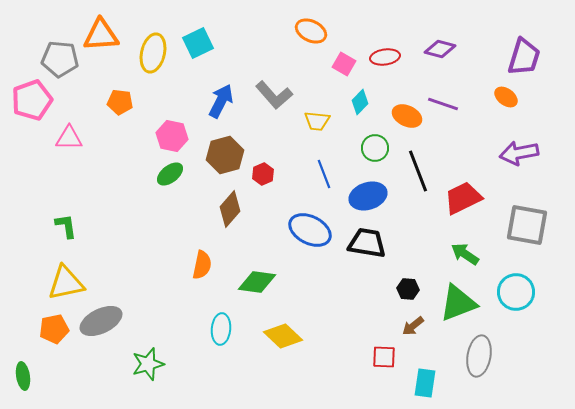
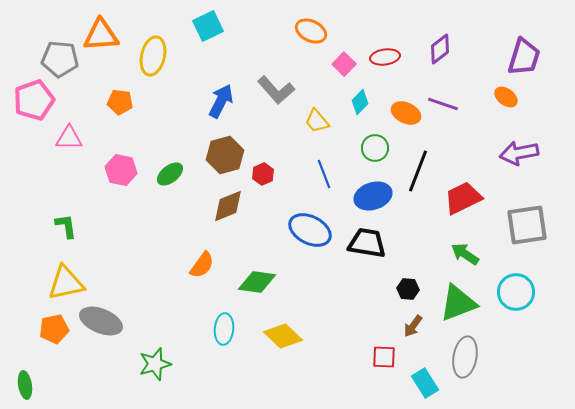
cyan square at (198, 43): moved 10 px right, 17 px up
purple diamond at (440, 49): rotated 52 degrees counterclockwise
yellow ellipse at (153, 53): moved 3 px down
pink square at (344, 64): rotated 15 degrees clockwise
gray L-shape at (274, 95): moved 2 px right, 5 px up
pink pentagon at (32, 100): moved 2 px right
orange ellipse at (407, 116): moved 1 px left, 3 px up
yellow trapezoid at (317, 121): rotated 44 degrees clockwise
pink hexagon at (172, 136): moved 51 px left, 34 px down
black line at (418, 171): rotated 42 degrees clockwise
blue ellipse at (368, 196): moved 5 px right
brown diamond at (230, 209): moved 2 px left, 3 px up; rotated 27 degrees clockwise
gray square at (527, 225): rotated 18 degrees counterclockwise
orange semicircle at (202, 265): rotated 24 degrees clockwise
gray ellipse at (101, 321): rotated 48 degrees clockwise
brown arrow at (413, 326): rotated 15 degrees counterclockwise
cyan ellipse at (221, 329): moved 3 px right
gray ellipse at (479, 356): moved 14 px left, 1 px down
green star at (148, 364): moved 7 px right
green ellipse at (23, 376): moved 2 px right, 9 px down
cyan rectangle at (425, 383): rotated 40 degrees counterclockwise
